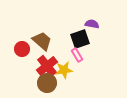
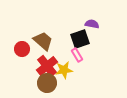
brown trapezoid: moved 1 px right
